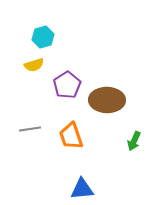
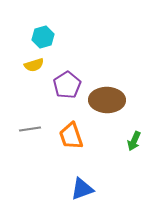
blue triangle: rotated 15 degrees counterclockwise
